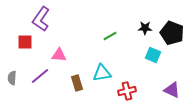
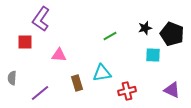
black star: rotated 16 degrees counterclockwise
black pentagon: moved 1 px down
cyan square: rotated 21 degrees counterclockwise
purple line: moved 17 px down
